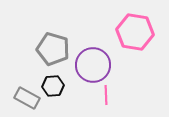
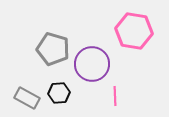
pink hexagon: moved 1 px left, 1 px up
purple circle: moved 1 px left, 1 px up
black hexagon: moved 6 px right, 7 px down
pink line: moved 9 px right, 1 px down
